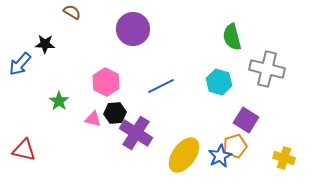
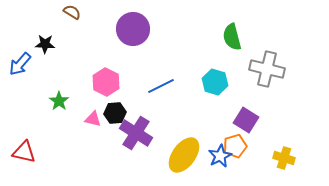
cyan hexagon: moved 4 px left
red triangle: moved 2 px down
